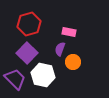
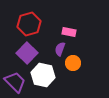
orange circle: moved 1 px down
purple trapezoid: moved 3 px down
